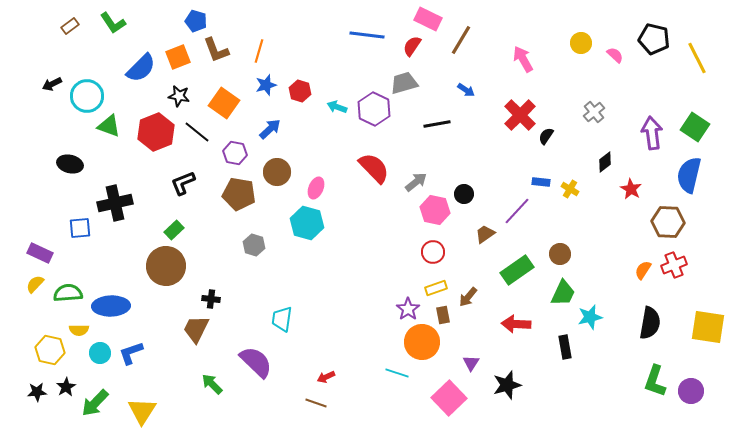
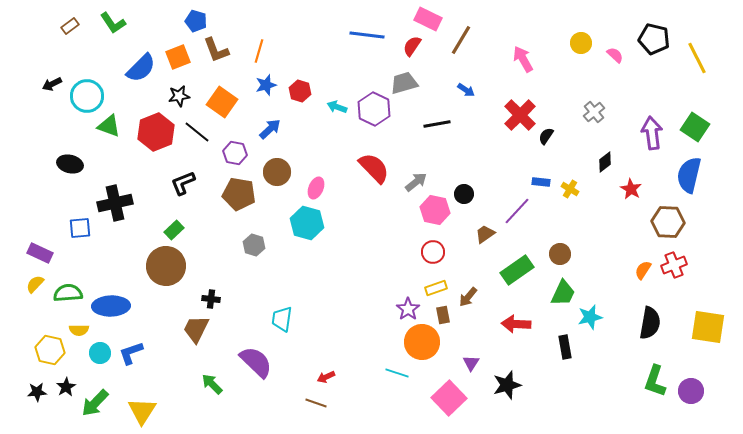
black star at (179, 96): rotated 20 degrees counterclockwise
orange square at (224, 103): moved 2 px left, 1 px up
